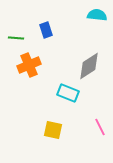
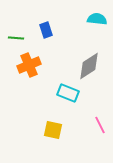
cyan semicircle: moved 4 px down
pink line: moved 2 px up
